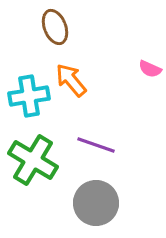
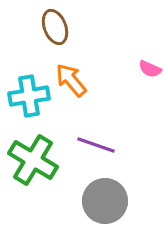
gray circle: moved 9 px right, 2 px up
